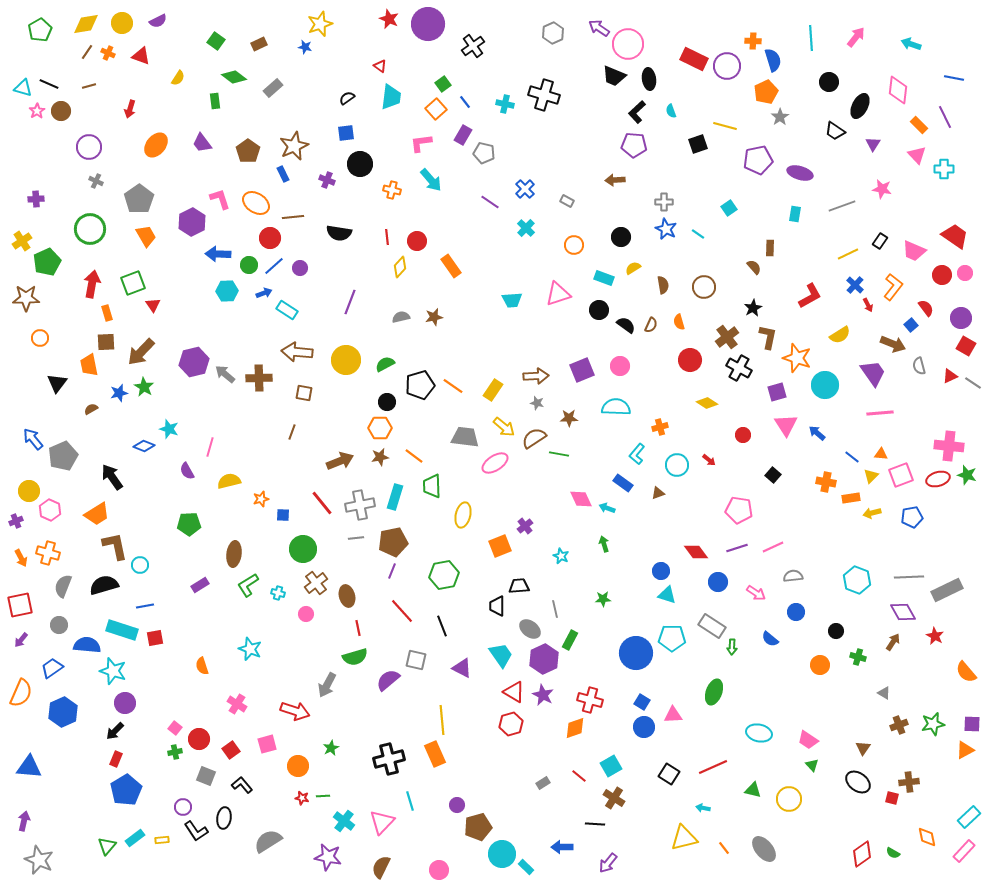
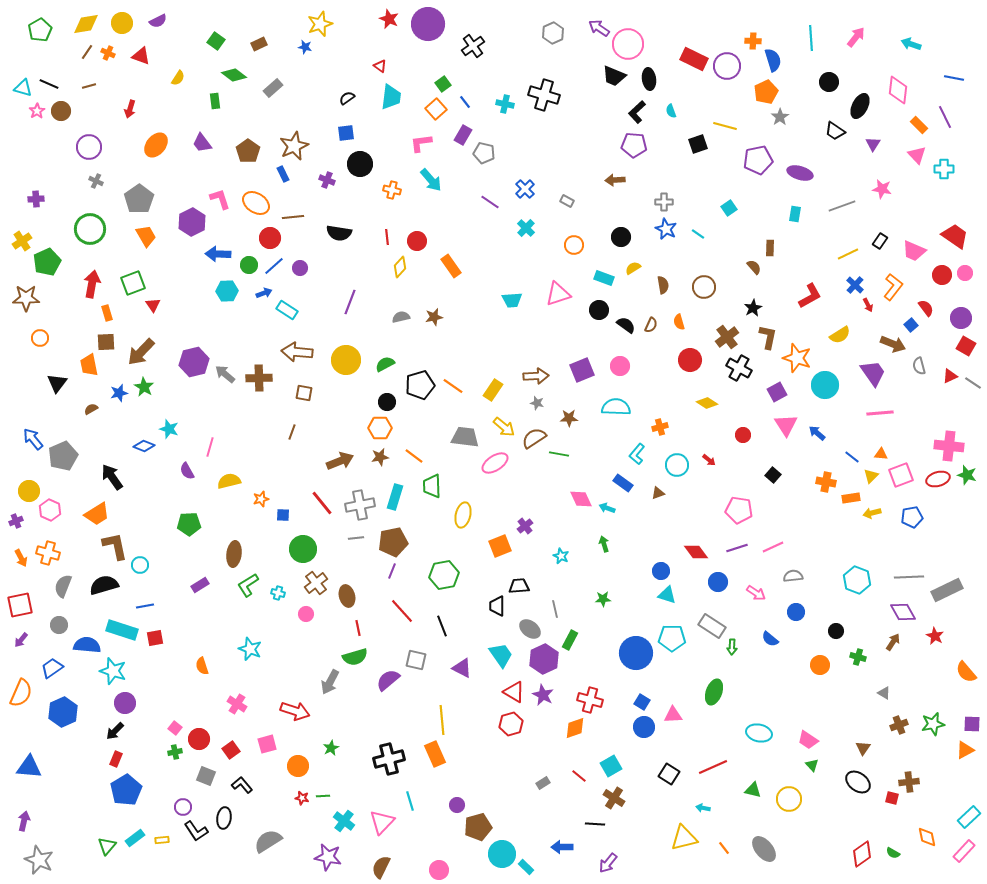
green diamond at (234, 77): moved 2 px up
purple square at (777, 392): rotated 12 degrees counterclockwise
gray arrow at (327, 685): moved 3 px right, 3 px up
